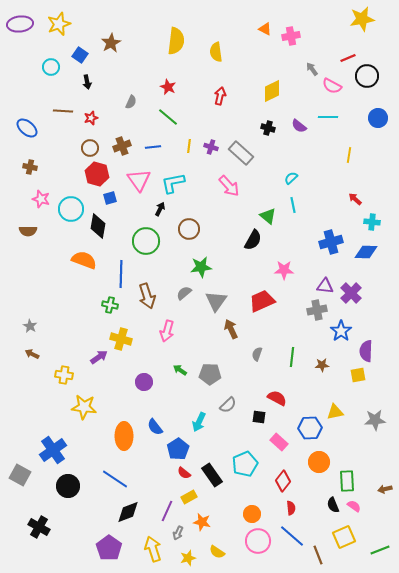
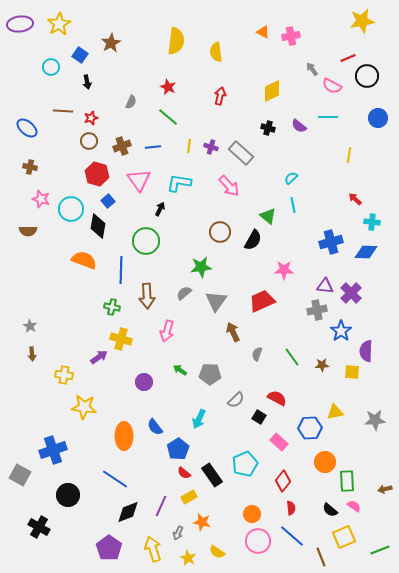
yellow star at (362, 19): moved 2 px down
yellow star at (59, 24): rotated 10 degrees counterclockwise
orange triangle at (265, 29): moved 2 px left, 3 px down
brown circle at (90, 148): moved 1 px left, 7 px up
cyan L-shape at (173, 183): moved 6 px right; rotated 20 degrees clockwise
blue square at (110, 198): moved 2 px left, 3 px down; rotated 24 degrees counterclockwise
brown circle at (189, 229): moved 31 px right, 3 px down
blue line at (121, 274): moved 4 px up
brown arrow at (147, 296): rotated 15 degrees clockwise
green cross at (110, 305): moved 2 px right, 2 px down
brown arrow at (231, 329): moved 2 px right, 3 px down
brown arrow at (32, 354): rotated 120 degrees counterclockwise
green line at (292, 357): rotated 42 degrees counterclockwise
yellow square at (358, 375): moved 6 px left, 3 px up; rotated 14 degrees clockwise
gray semicircle at (228, 405): moved 8 px right, 5 px up
black square at (259, 417): rotated 24 degrees clockwise
cyan arrow at (199, 422): moved 3 px up
blue cross at (53, 450): rotated 16 degrees clockwise
orange circle at (319, 462): moved 6 px right
black circle at (68, 486): moved 9 px down
black semicircle at (333, 505): moved 3 px left, 5 px down; rotated 28 degrees counterclockwise
purple line at (167, 511): moved 6 px left, 5 px up
brown line at (318, 555): moved 3 px right, 2 px down
yellow star at (188, 558): rotated 28 degrees counterclockwise
